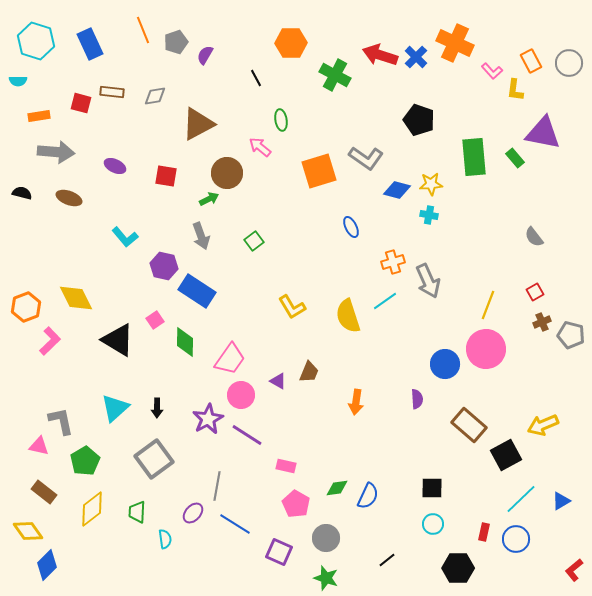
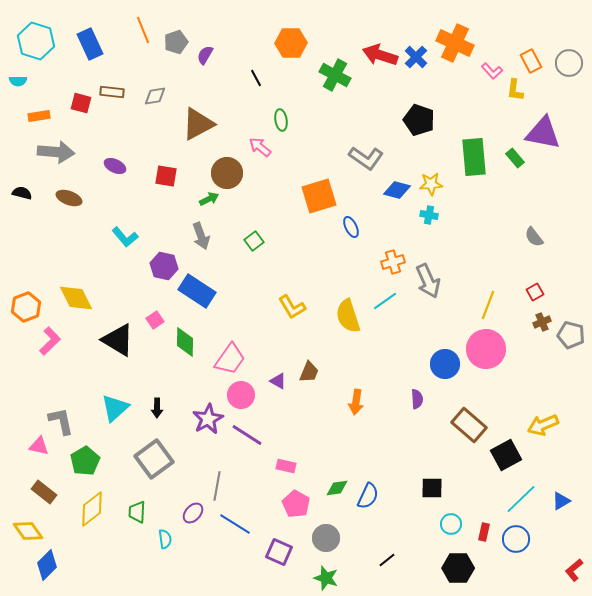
orange square at (319, 171): moved 25 px down
cyan circle at (433, 524): moved 18 px right
